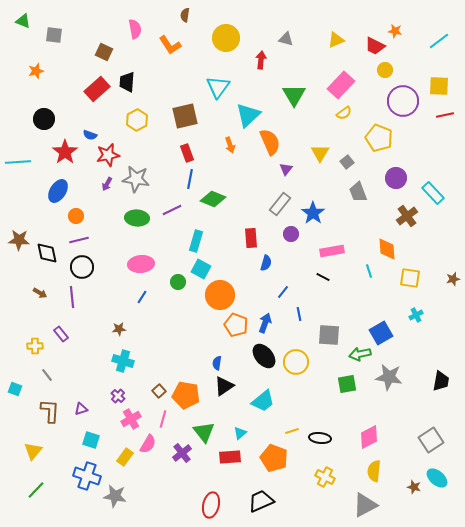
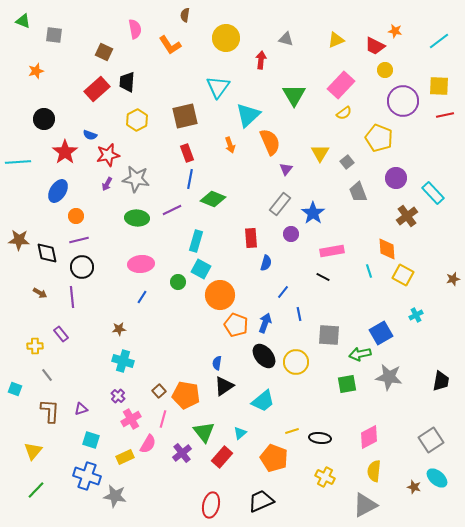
yellow square at (410, 278): moved 7 px left, 3 px up; rotated 20 degrees clockwise
yellow rectangle at (125, 457): rotated 30 degrees clockwise
red rectangle at (230, 457): moved 8 px left; rotated 45 degrees counterclockwise
